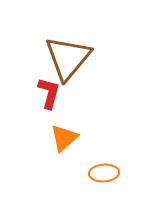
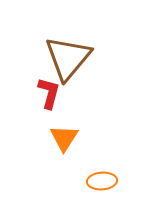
orange triangle: rotated 16 degrees counterclockwise
orange ellipse: moved 2 px left, 8 px down
